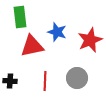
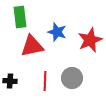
gray circle: moved 5 px left
